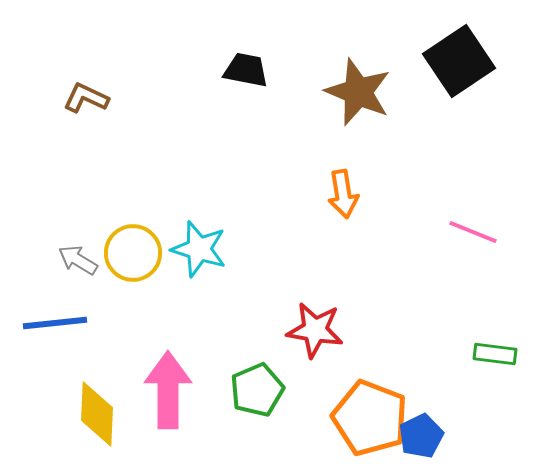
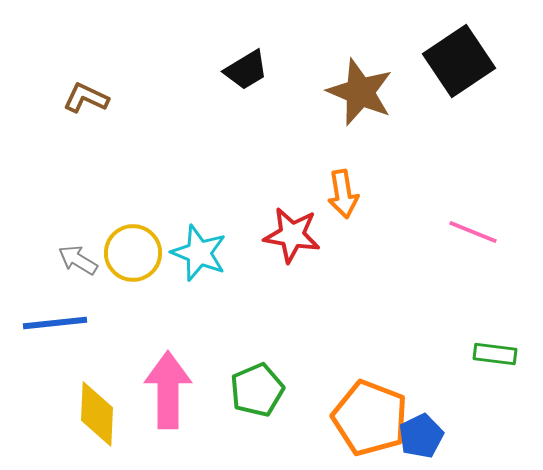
black trapezoid: rotated 138 degrees clockwise
brown star: moved 2 px right
cyan star: moved 4 px down; rotated 4 degrees clockwise
red star: moved 23 px left, 95 px up
